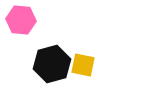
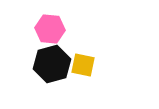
pink hexagon: moved 29 px right, 9 px down
